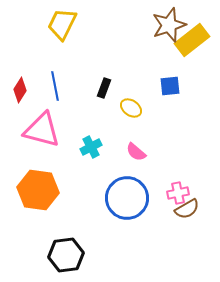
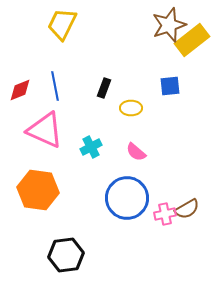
red diamond: rotated 35 degrees clockwise
yellow ellipse: rotated 35 degrees counterclockwise
pink triangle: moved 3 px right; rotated 9 degrees clockwise
pink cross: moved 13 px left, 21 px down
